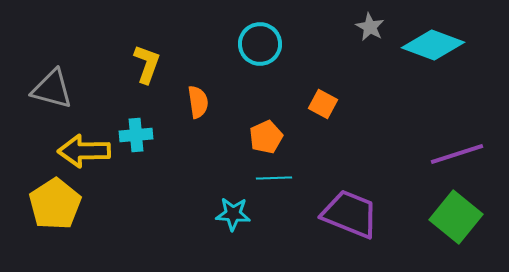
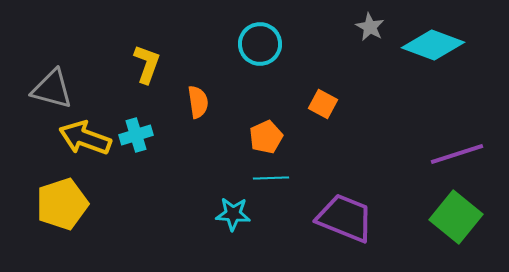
cyan cross: rotated 12 degrees counterclockwise
yellow arrow: moved 1 px right, 13 px up; rotated 21 degrees clockwise
cyan line: moved 3 px left
yellow pentagon: moved 7 px right; rotated 15 degrees clockwise
purple trapezoid: moved 5 px left, 4 px down
